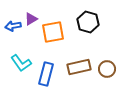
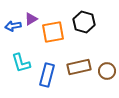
black hexagon: moved 4 px left
cyan L-shape: rotated 20 degrees clockwise
brown circle: moved 2 px down
blue rectangle: moved 1 px right, 1 px down
